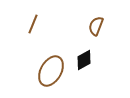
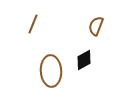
brown ellipse: rotated 32 degrees counterclockwise
